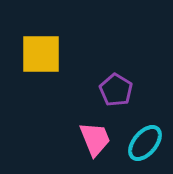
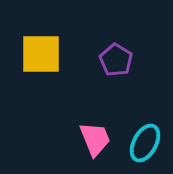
purple pentagon: moved 30 px up
cyan ellipse: rotated 12 degrees counterclockwise
